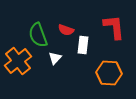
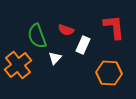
green semicircle: moved 1 px left, 1 px down
white rectangle: rotated 18 degrees clockwise
orange cross: moved 4 px down
